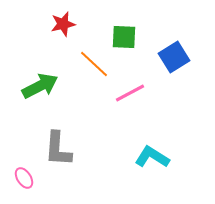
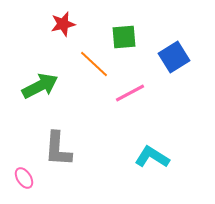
green square: rotated 8 degrees counterclockwise
